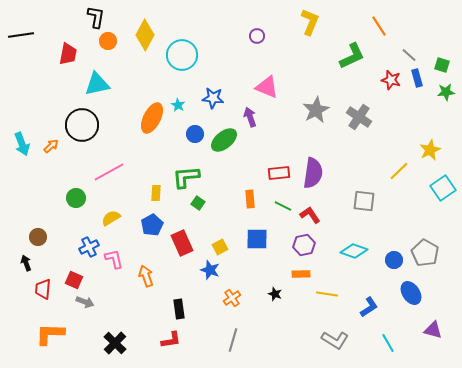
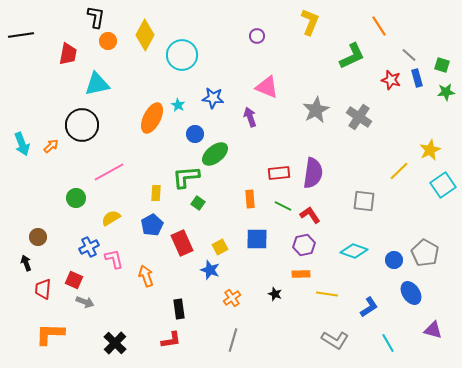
green ellipse at (224, 140): moved 9 px left, 14 px down
cyan square at (443, 188): moved 3 px up
